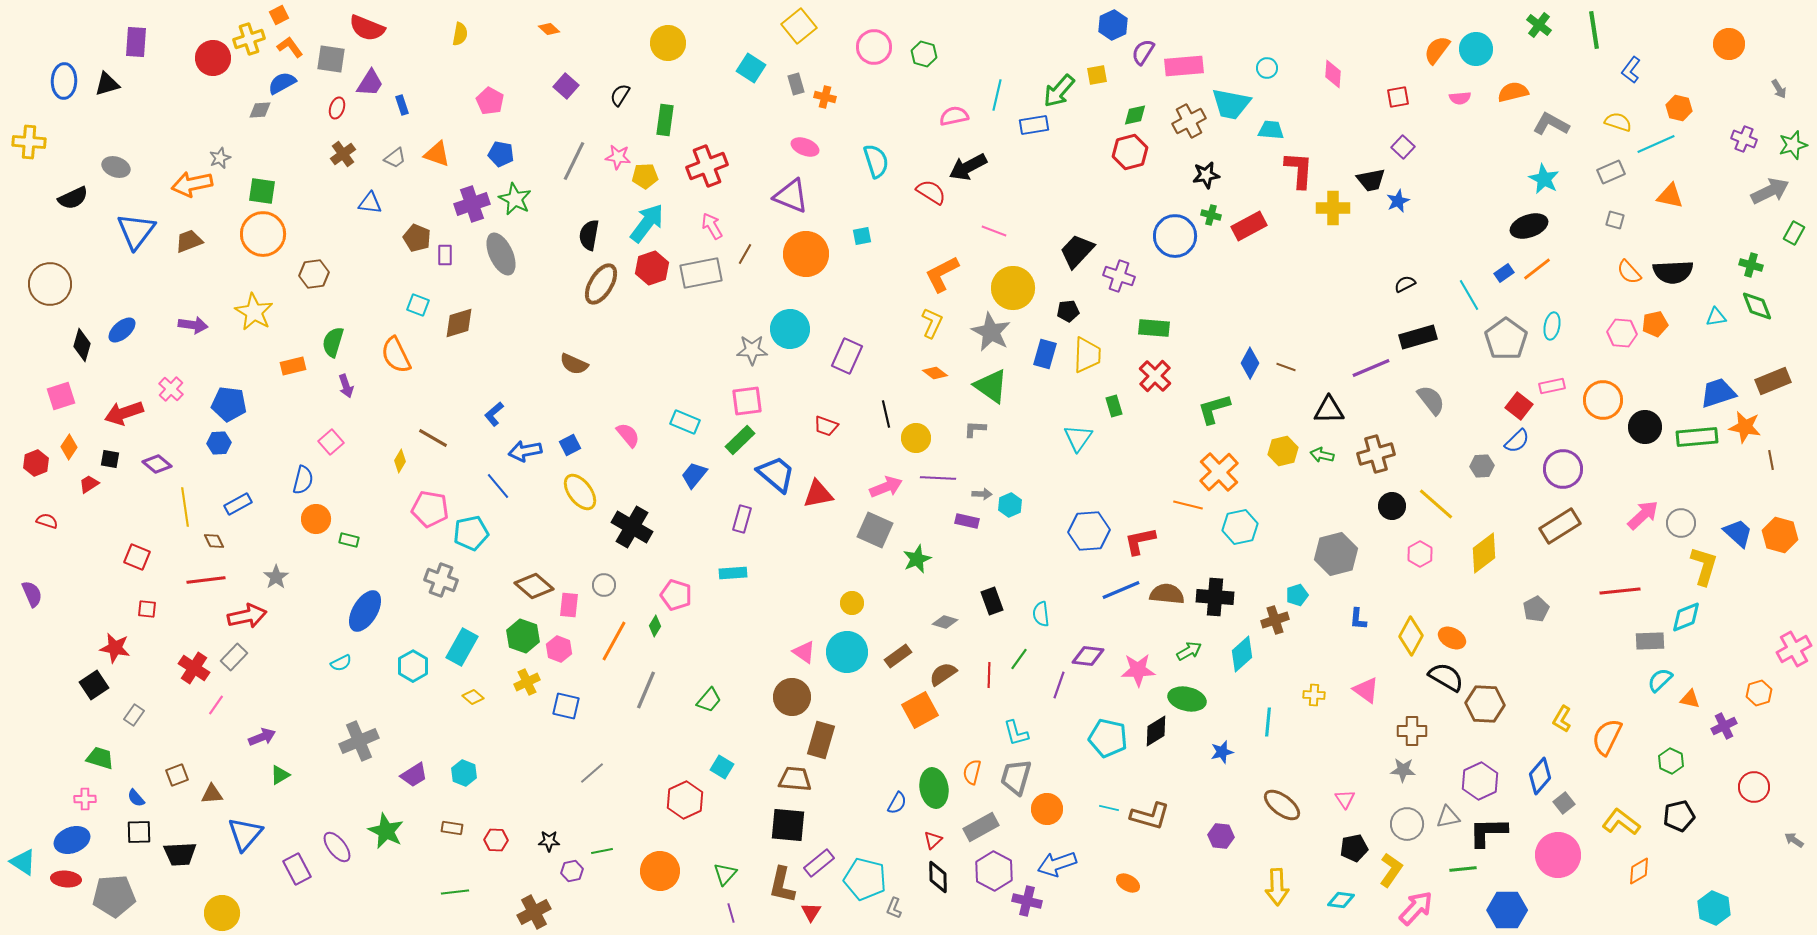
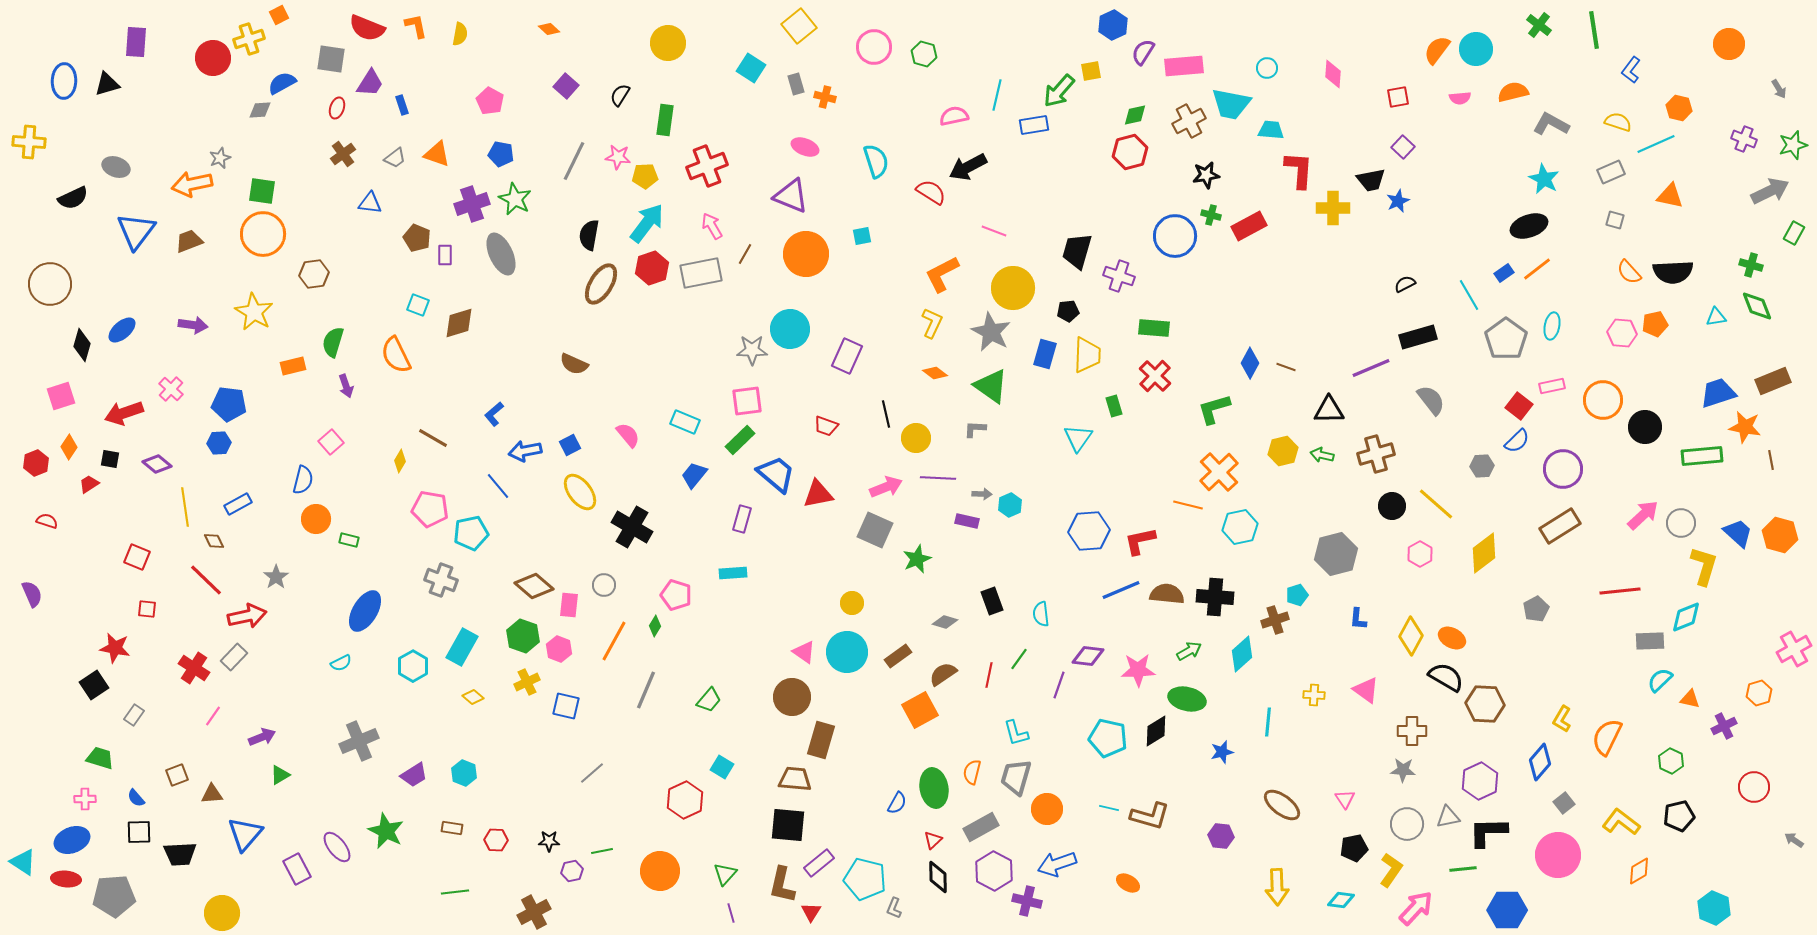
orange L-shape at (290, 47): moved 126 px right, 21 px up; rotated 24 degrees clockwise
yellow square at (1097, 75): moved 6 px left, 4 px up
black trapezoid at (1077, 251): rotated 27 degrees counterclockwise
green rectangle at (1697, 437): moved 5 px right, 19 px down
red line at (206, 580): rotated 51 degrees clockwise
red line at (989, 675): rotated 10 degrees clockwise
pink line at (216, 705): moved 3 px left, 11 px down
blue diamond at (1540, 776): moved 14 px up
